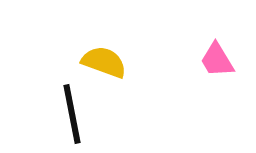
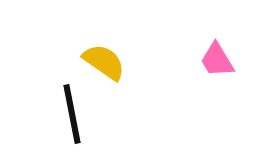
yellow semicircle: rotated 15 degrees clockwise
